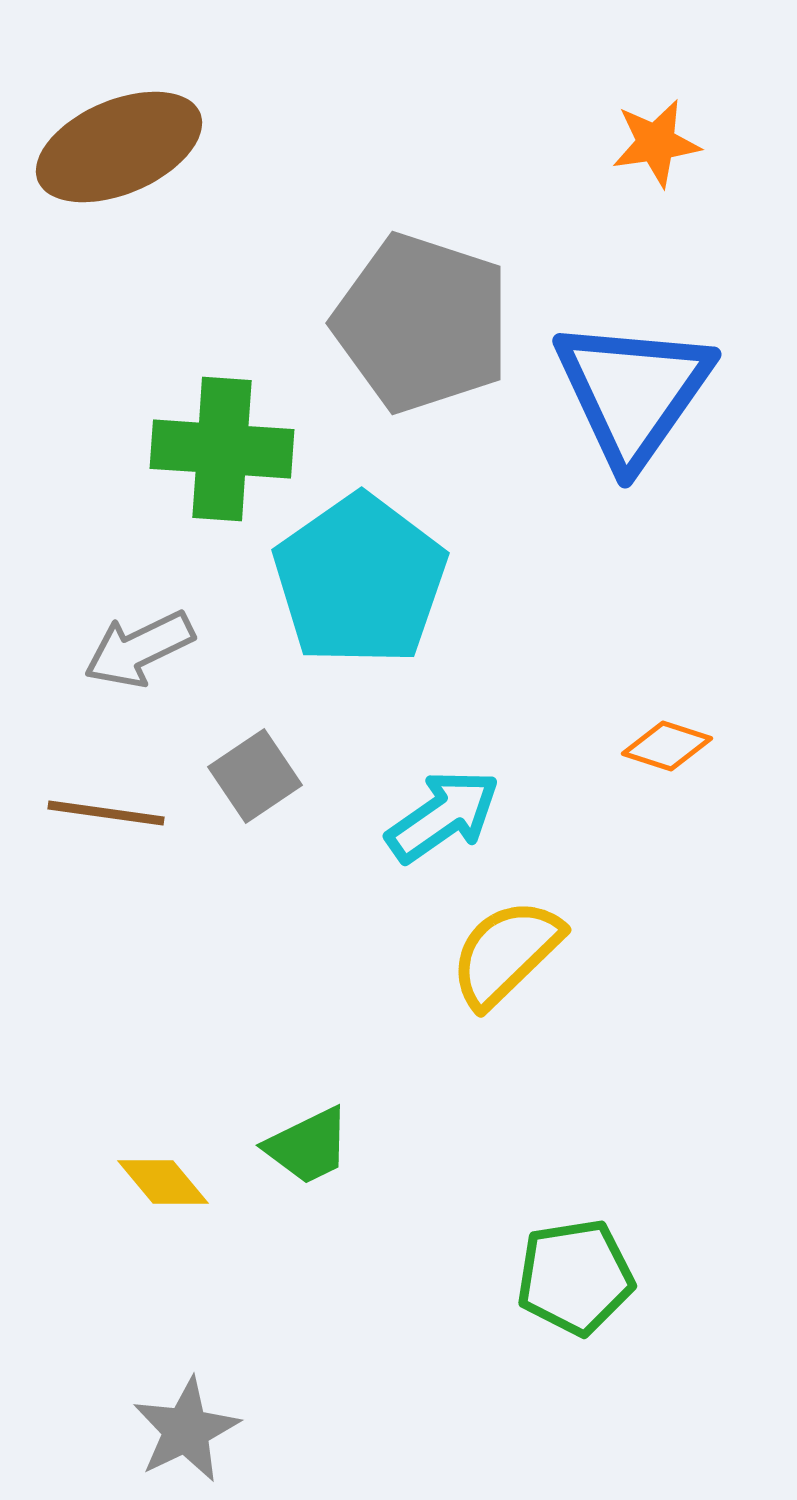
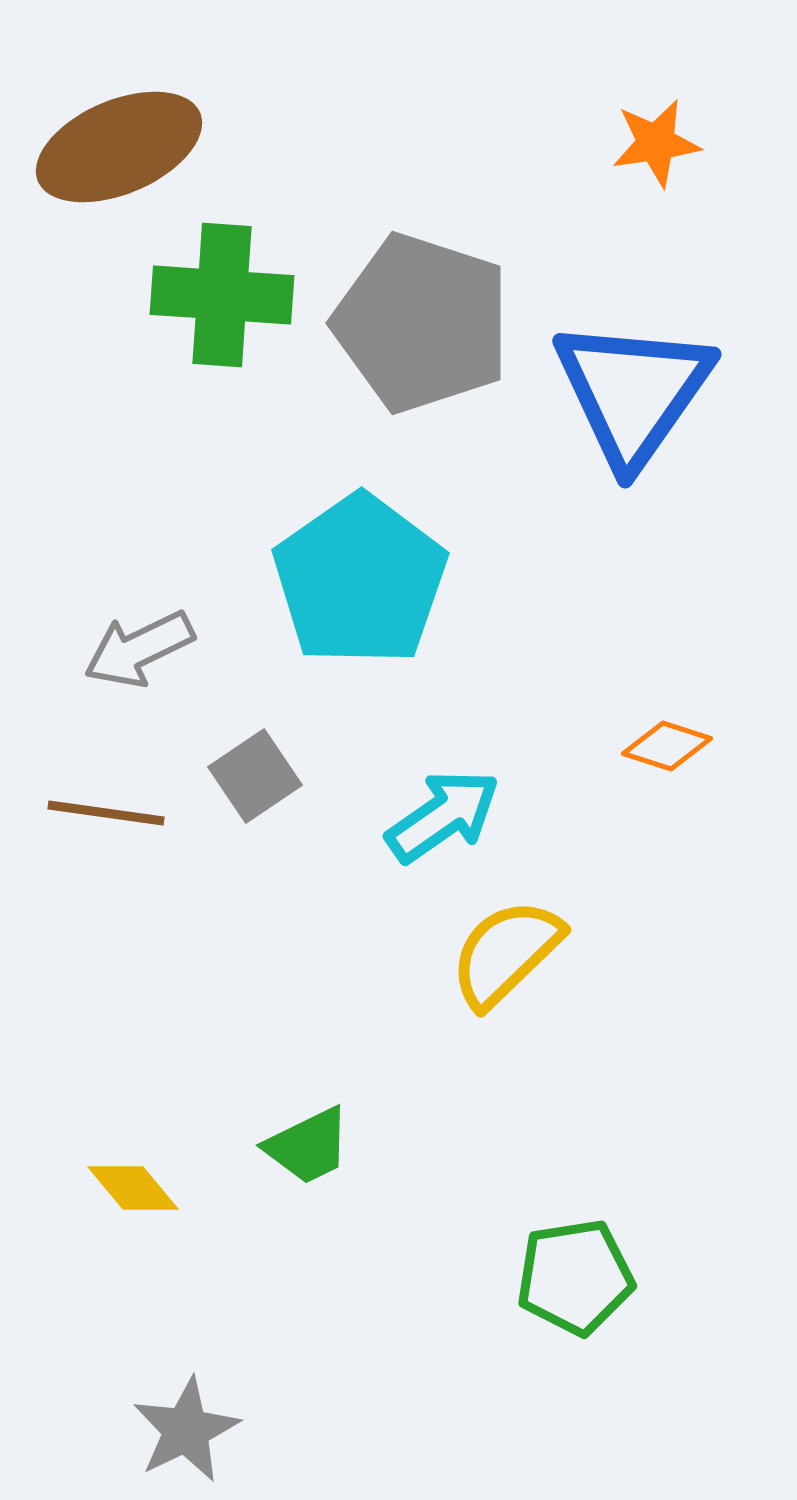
green cross: moved 154 px up
yellow diamond: moved 30 px left, 6 px down
